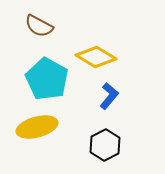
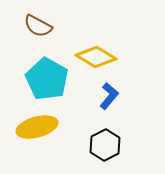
brown semicircle: moved 1 px left
